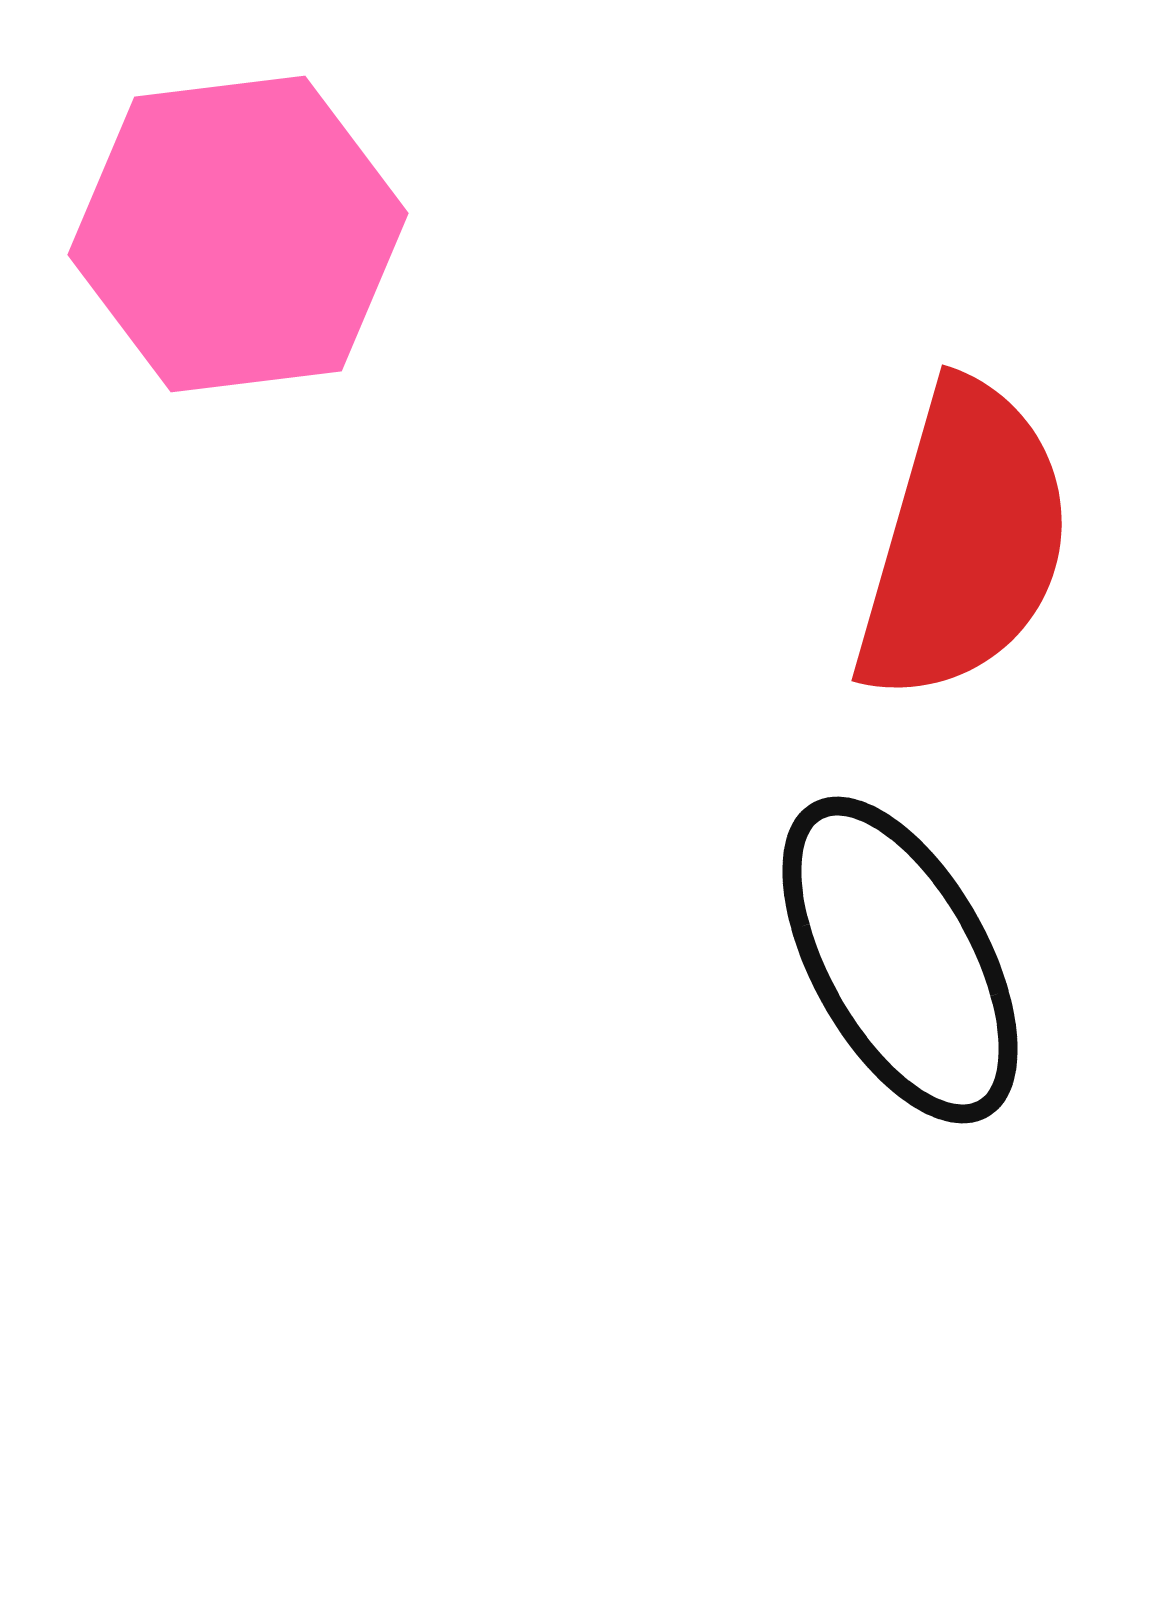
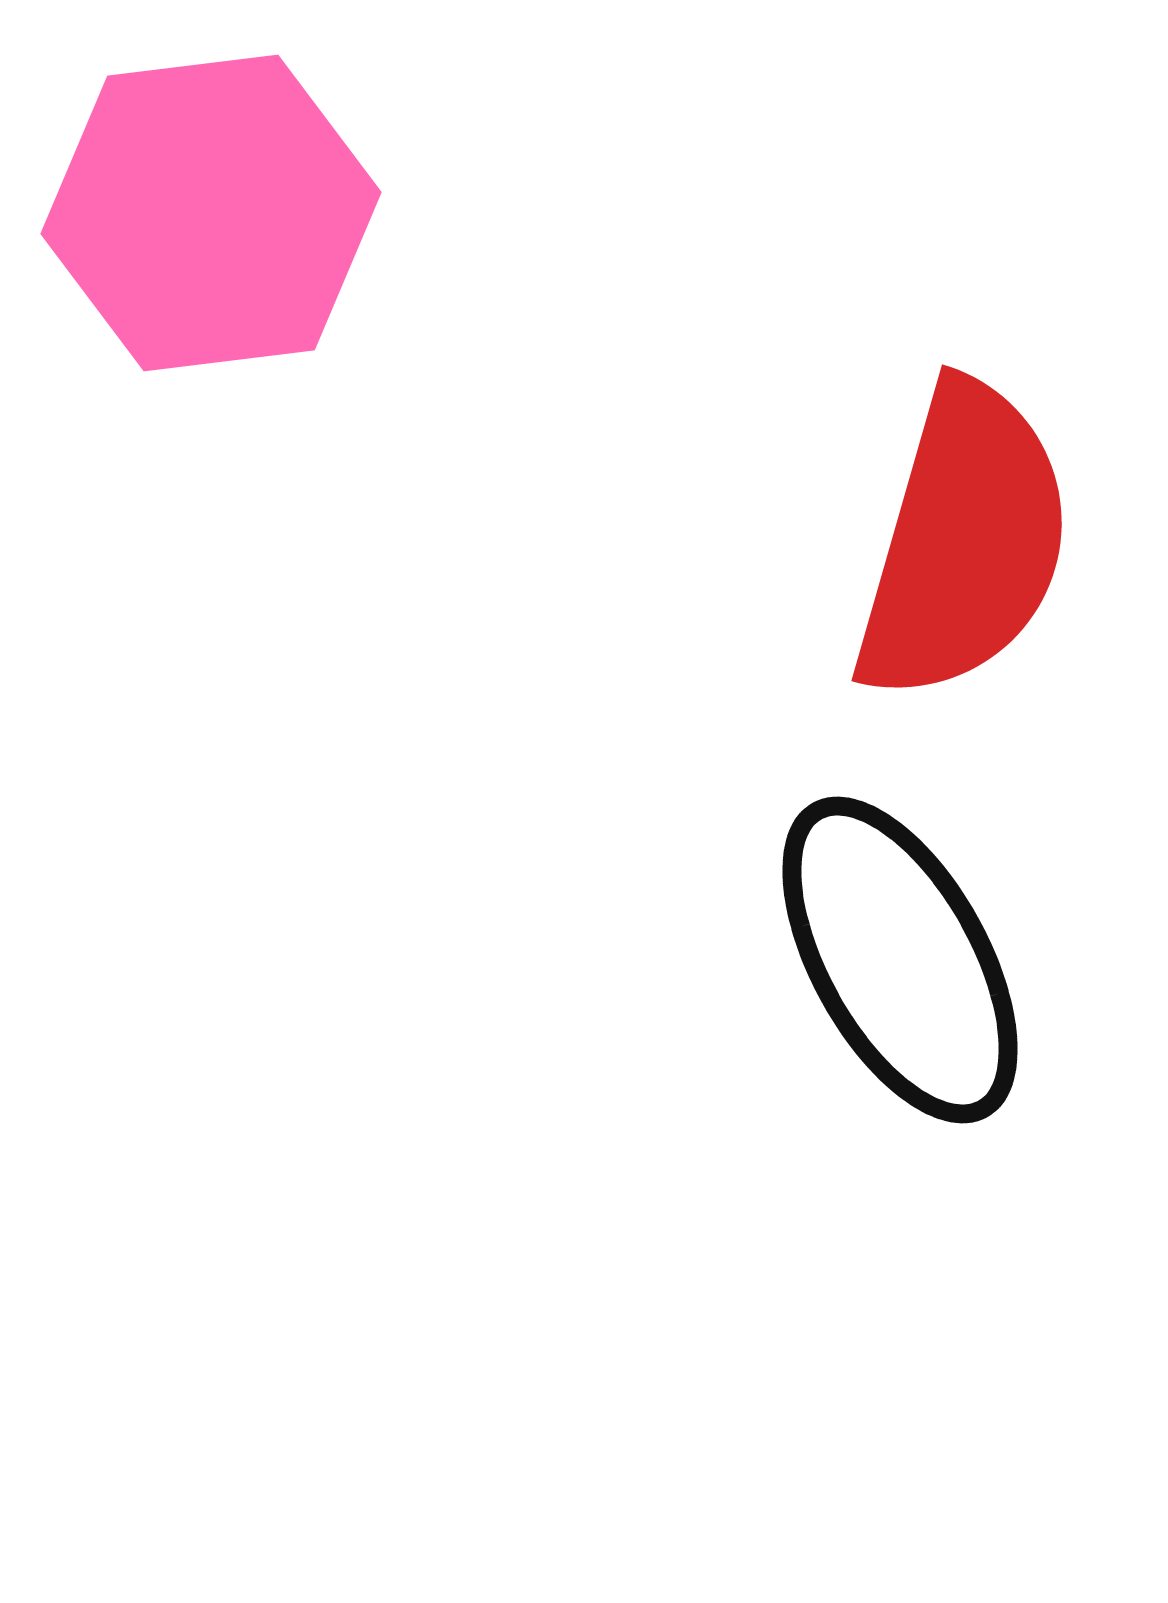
pink hexagon: moved 27 px left, 21 px up
